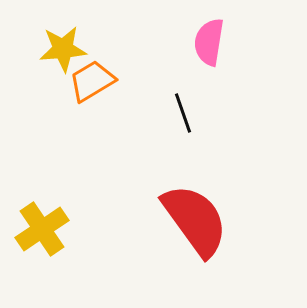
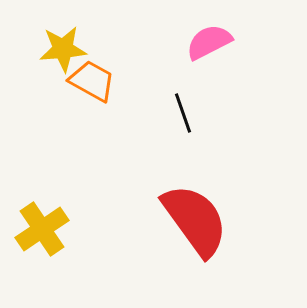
pink semicircle: rotated 54 degrees clockwise
orange trapezoid: rotated 60 degrees clockwise
